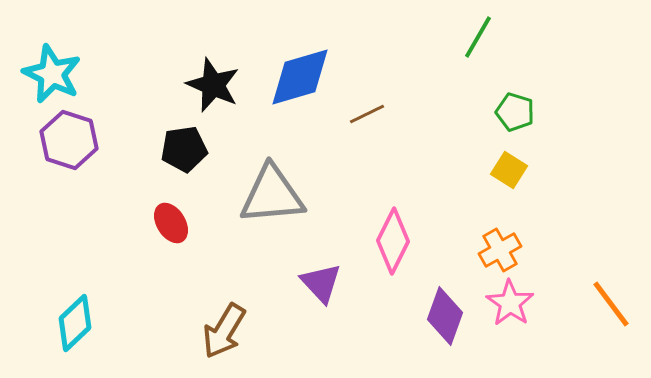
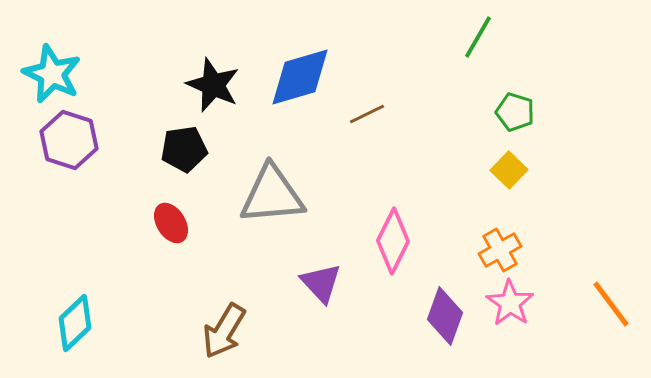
yellow square: rotated 12 degrees clockwise
